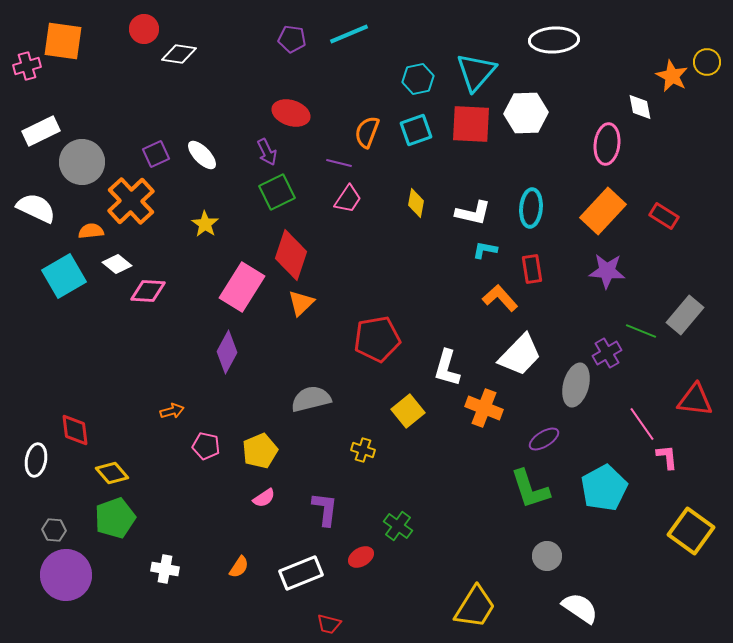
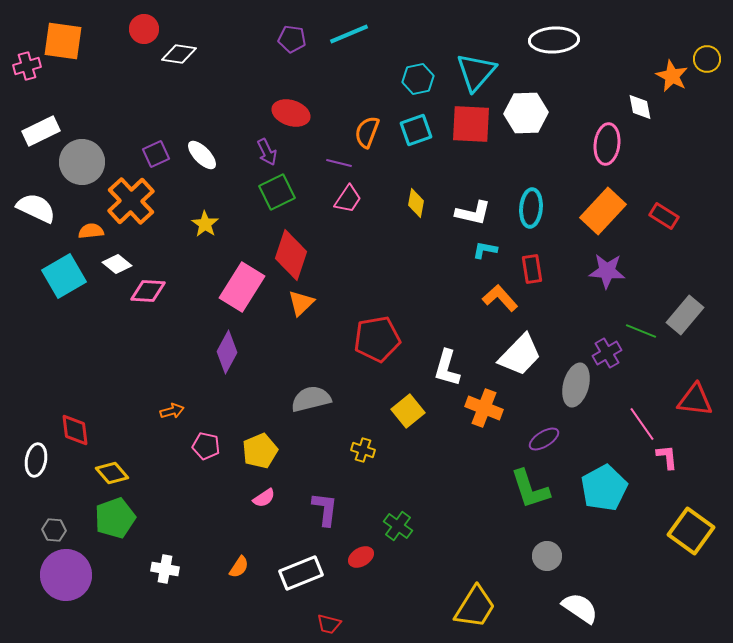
yellow circle at (707, 62): moved 3 px up
